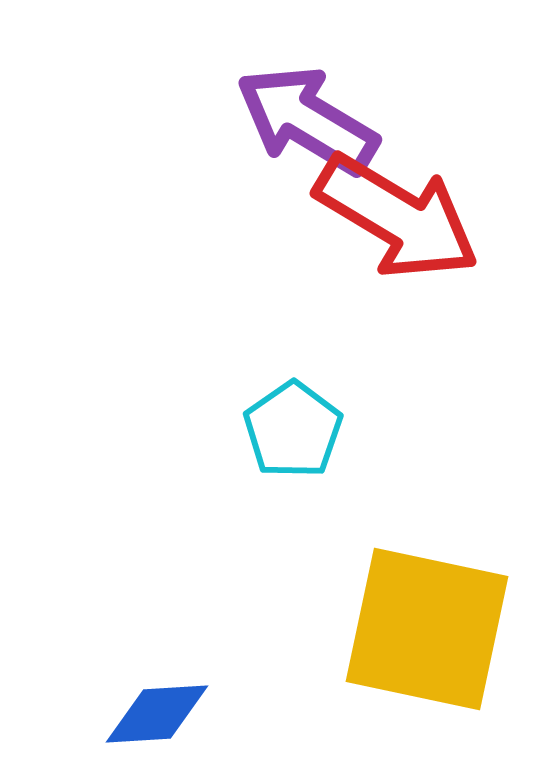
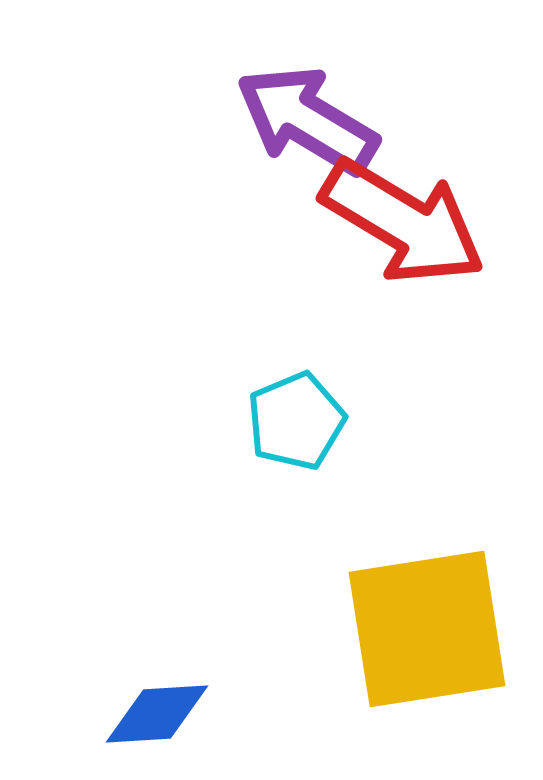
red arrow: moved 6 px right, 5 px down
cyan pentagon: moved 3 px right, 9 px up; rotated 12 degrees clockwise
yellow square: rotated 21 degrees counterclockwise
